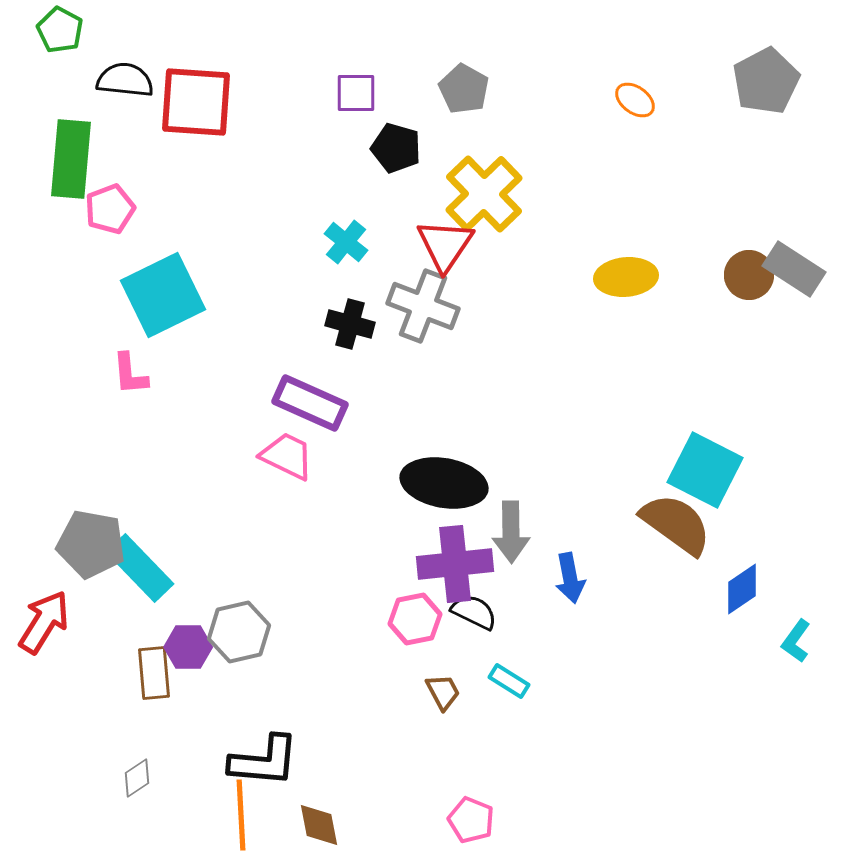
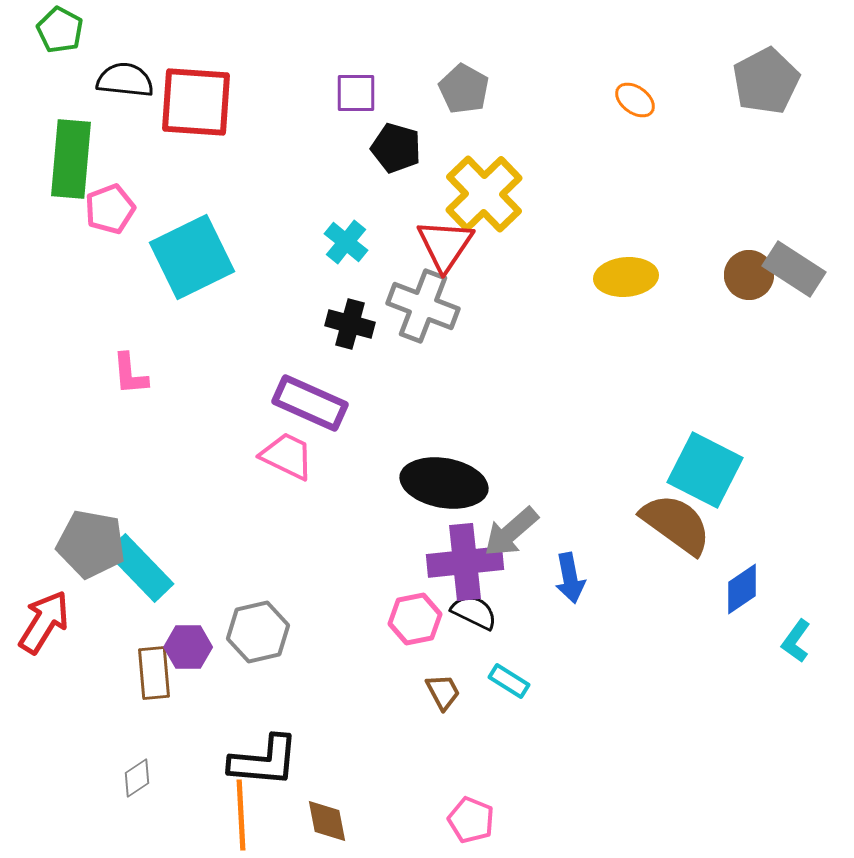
cyan square at (163, 295): moved 29 px right, 38 px up
gray arrow at (511, 532): rotated 50 degrees clockwise
purple cross at (455, 564): moved 10 px right, 2 px up
gray hexagon at (239, 632): moved 19 px right
brown diamond at (319, 825): moved 8 px right, 4 px up
